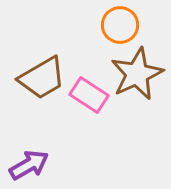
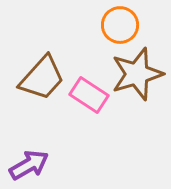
brown star: rotated 8 degrees clockwise
brown trapezoid: rotated 18 degrees counterclockwise
